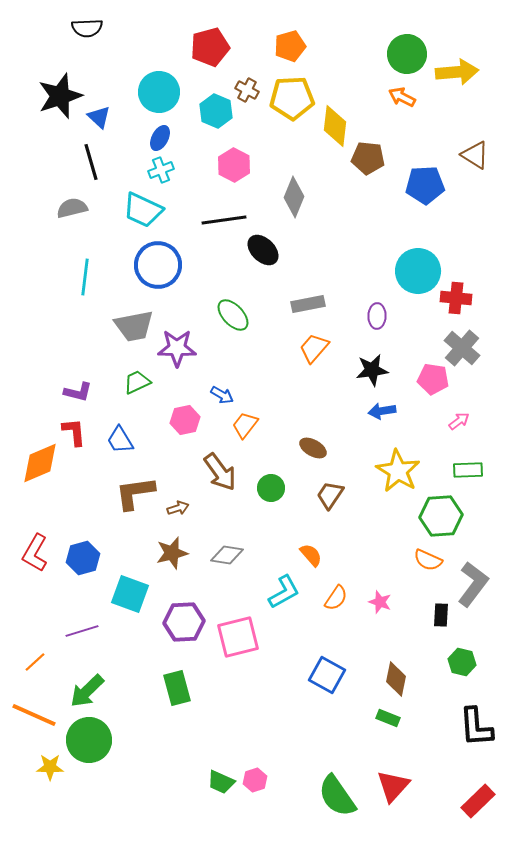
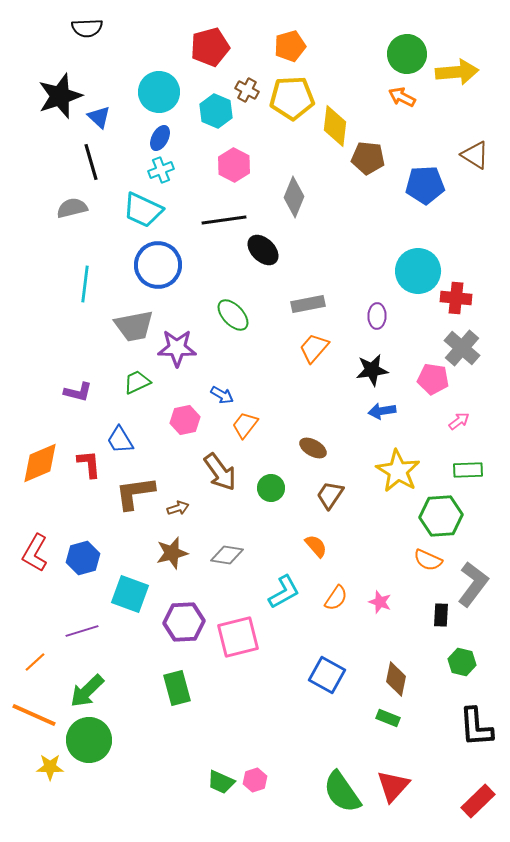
cyan line at (85, 277): moved 7 px down
red L-shape at (74, 432): moved 15 px right, 32 px down
orange semicircle at (311, 555): moved 5 px right, 9 px up
green semicircle at (337, 796): moved 5 px right, 4 px up
